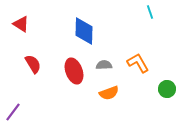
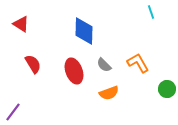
cyan line: moved 1 px right
gray semicircle: rotated 133 degrees counterclockwise
